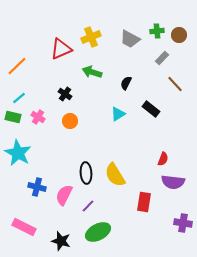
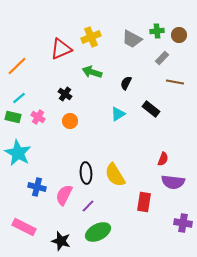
gray trapezoid: moved 2 px right
brown line: moved 2 px up; rotated 36 degrees counterclockwise
